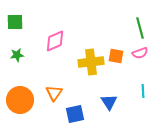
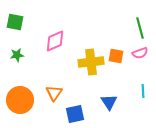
green square: rotated 12 degrees clockwise
